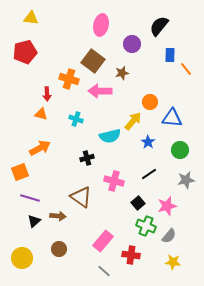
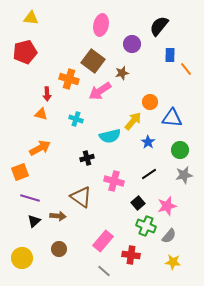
pink arrow: rotated 35 degrees counterclockwise
gray star: moved 2 px left, 5 px up
